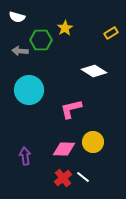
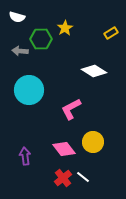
green hexagon: moved 1 px up
pink L-shape: rotated 15 degrees counterclockwise
pink diamond: rotated 50 degrees clockwise
